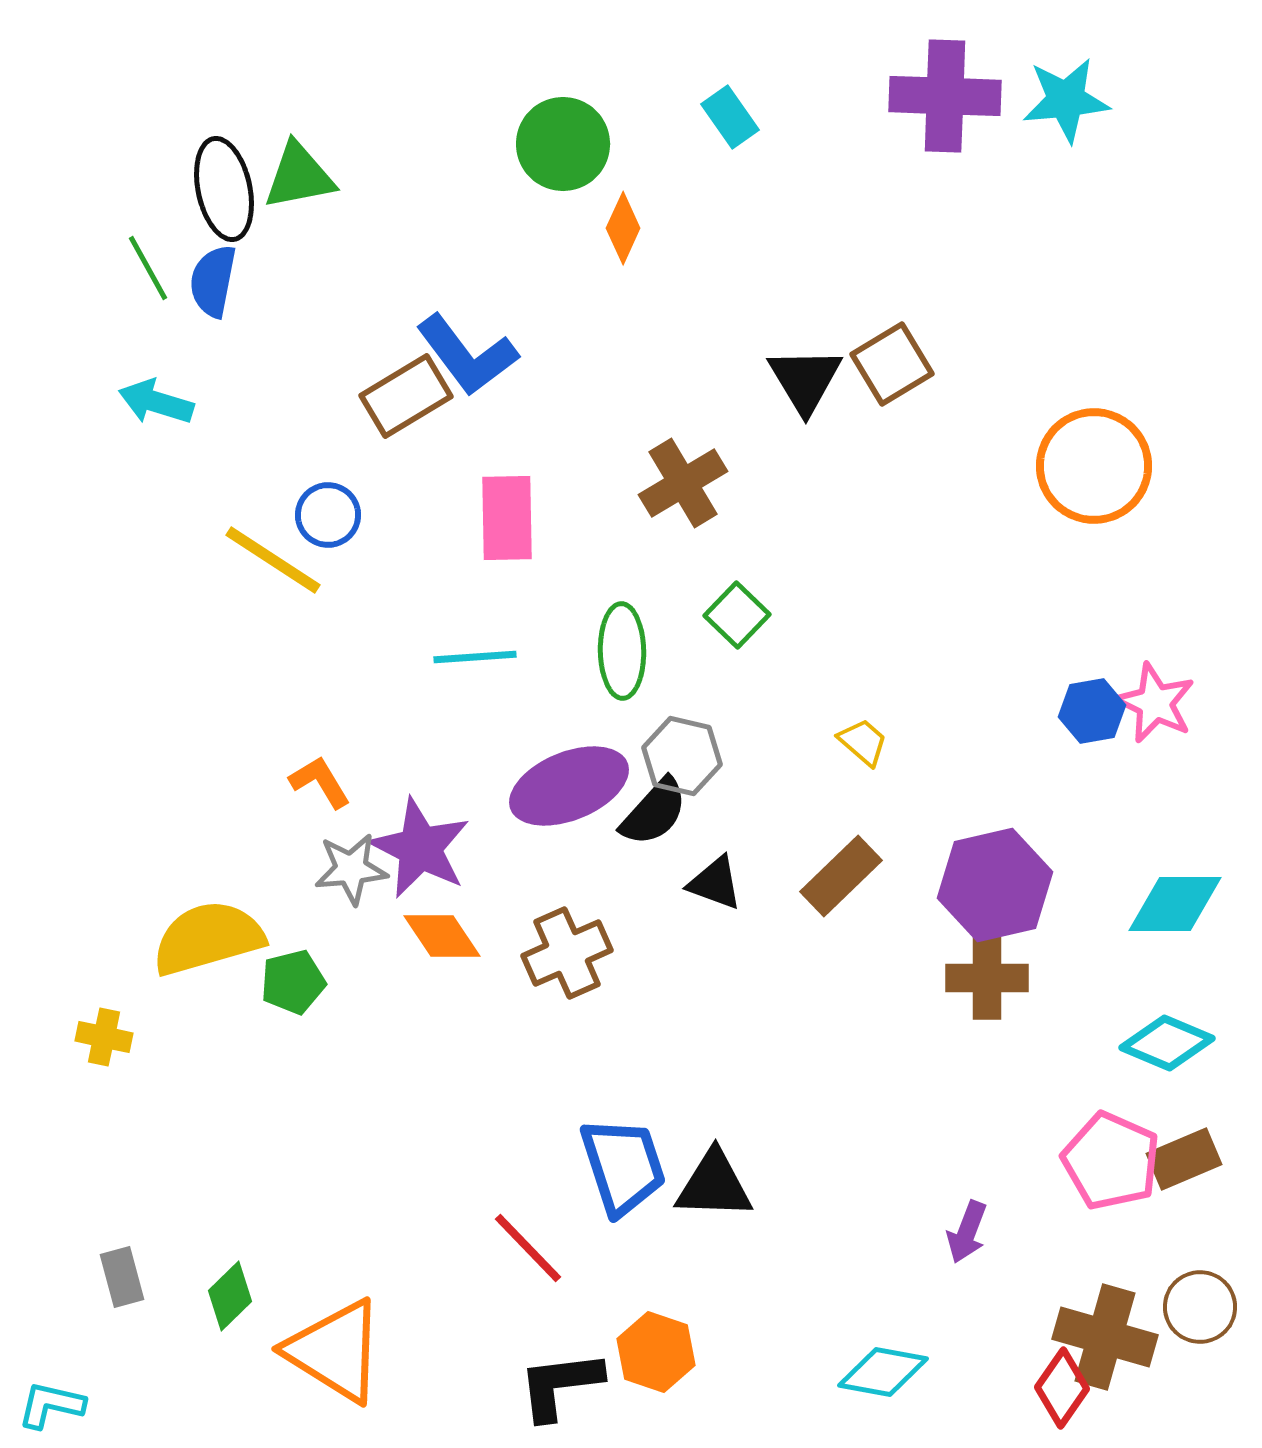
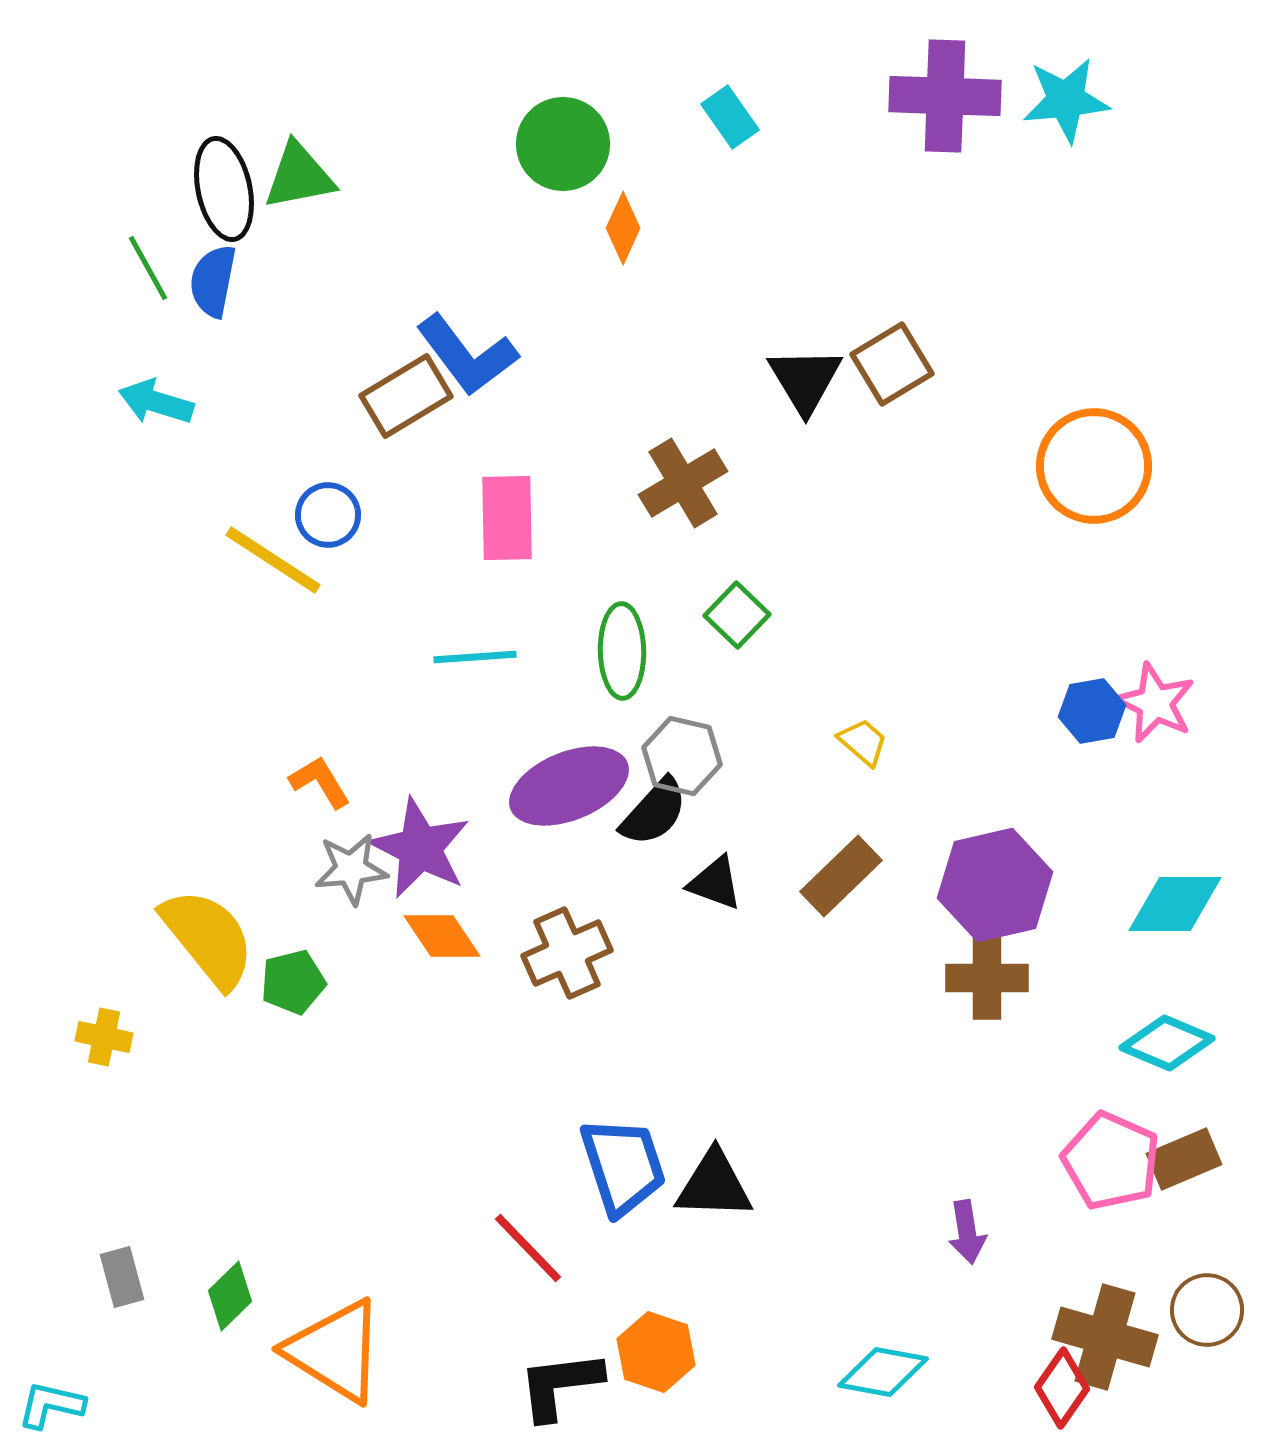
yellow semicircle at (208, 938): rotated 67 degrees clockwise
purple arrow at (967, 1232): rotated 30 degrees counterclockwise
brown circle at (1200, 1307): moved 7 px right, 3 px down
